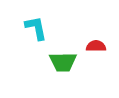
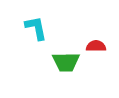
green trapezoid: moved 3 px right
